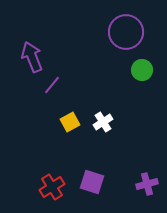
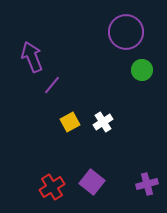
purple square: rotated 20 degrees clockwise
